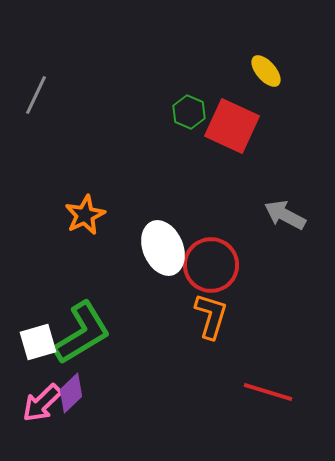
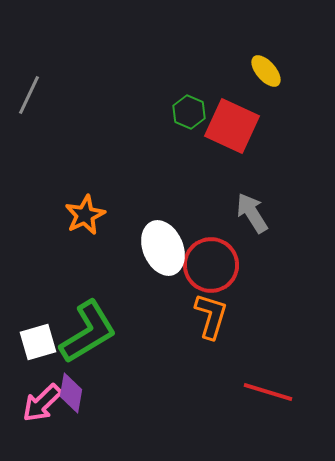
gray line: moved 7 px left
gray arrow: moved 33 px left, 2 px up; rotated 30 degrees clockwise
green L-shape: moved 6 px right, 1 px up
purple diamond: rotated 36 degrees counterclockwise
